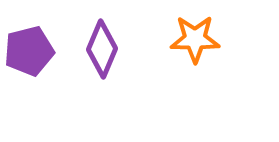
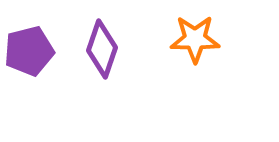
purple diamond: rotated 4 degrees counterclockwise
